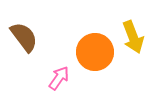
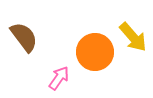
yellow arrow: rotated 20 degrees counterclockwise
